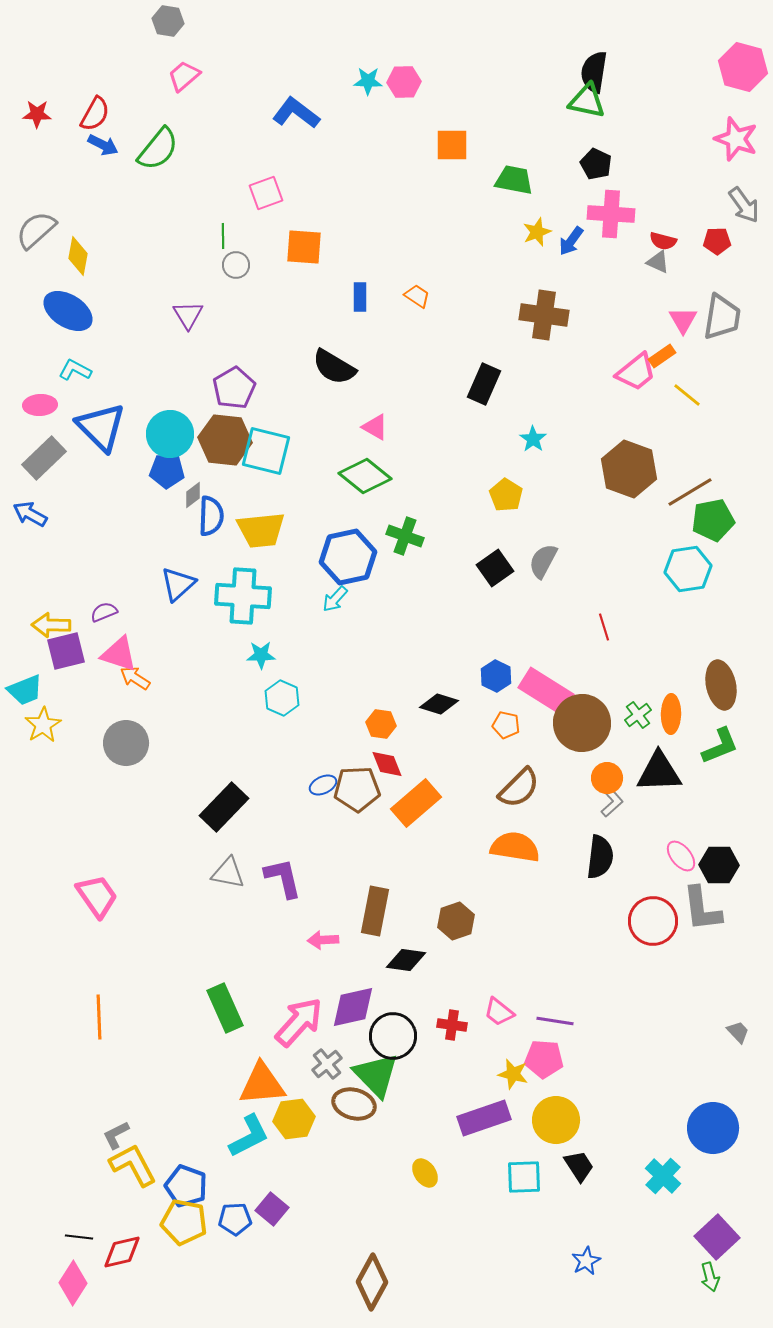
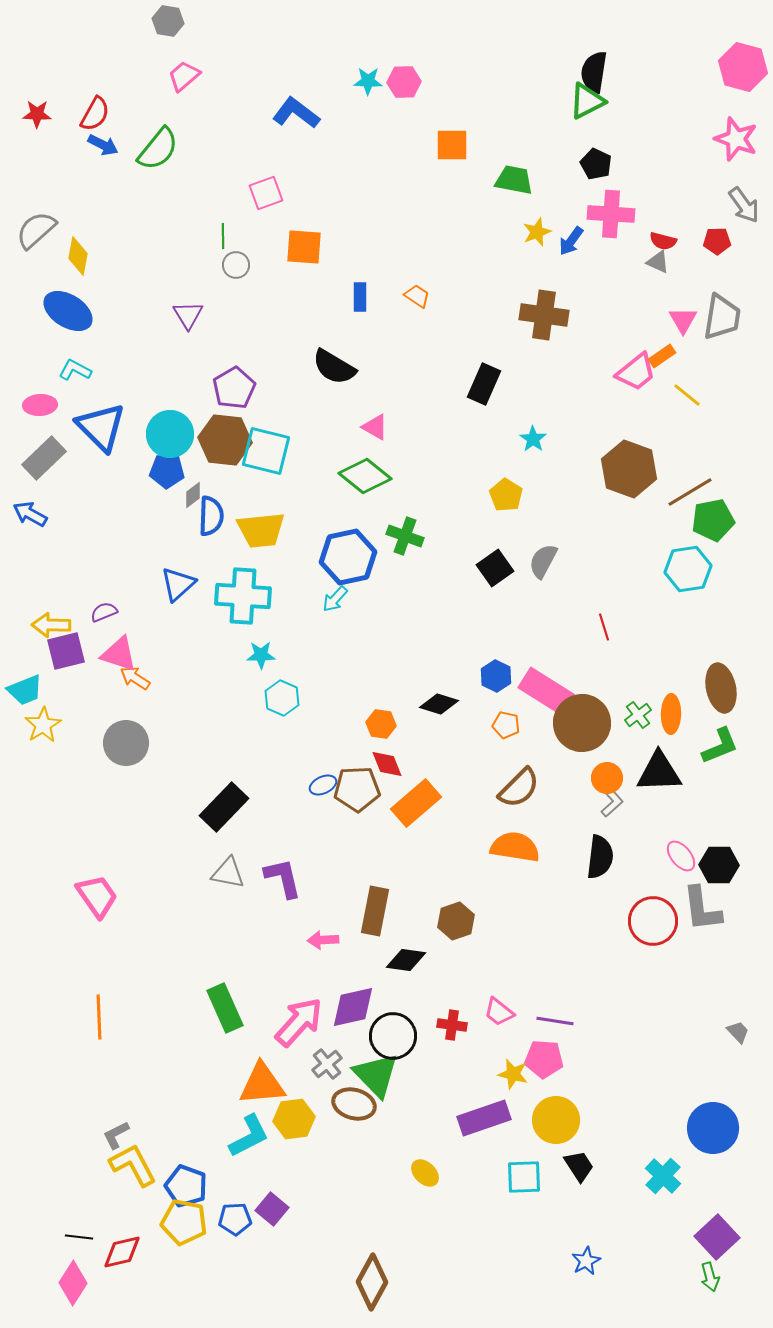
green triangle at (587, 101): rotated 39 degrees counterclockwise
brown ellipse at (721, 685): moved 3 px down
yellow ellipse at (425, 1173): rotated 12 degrees counterclockwise
